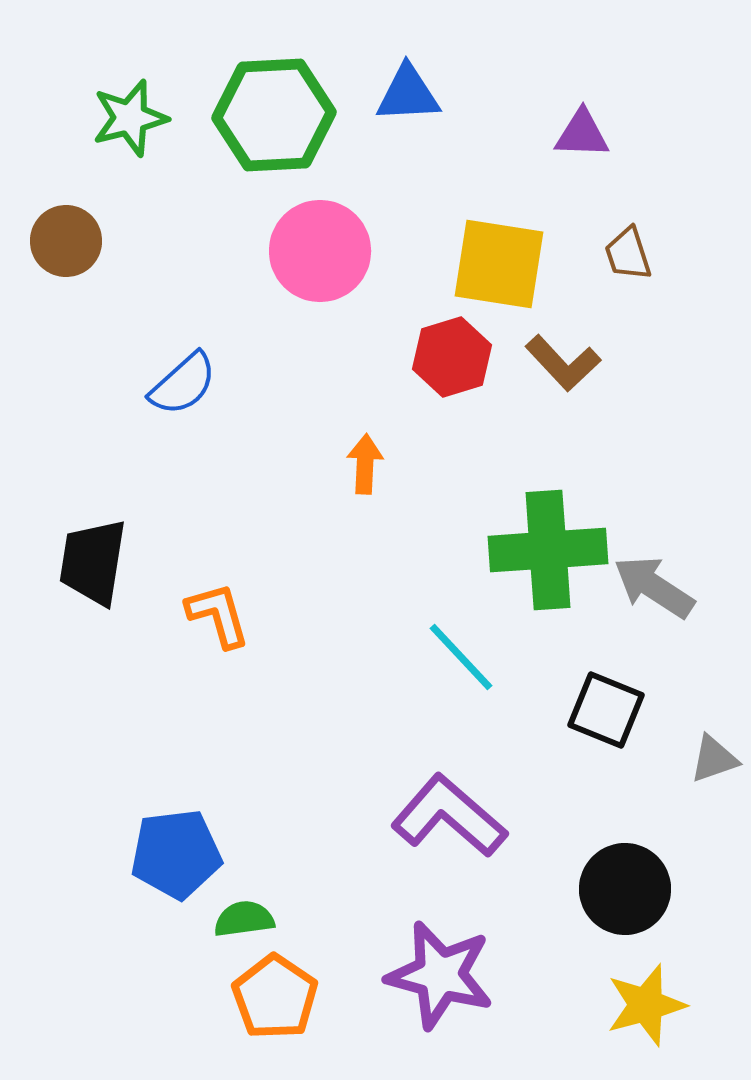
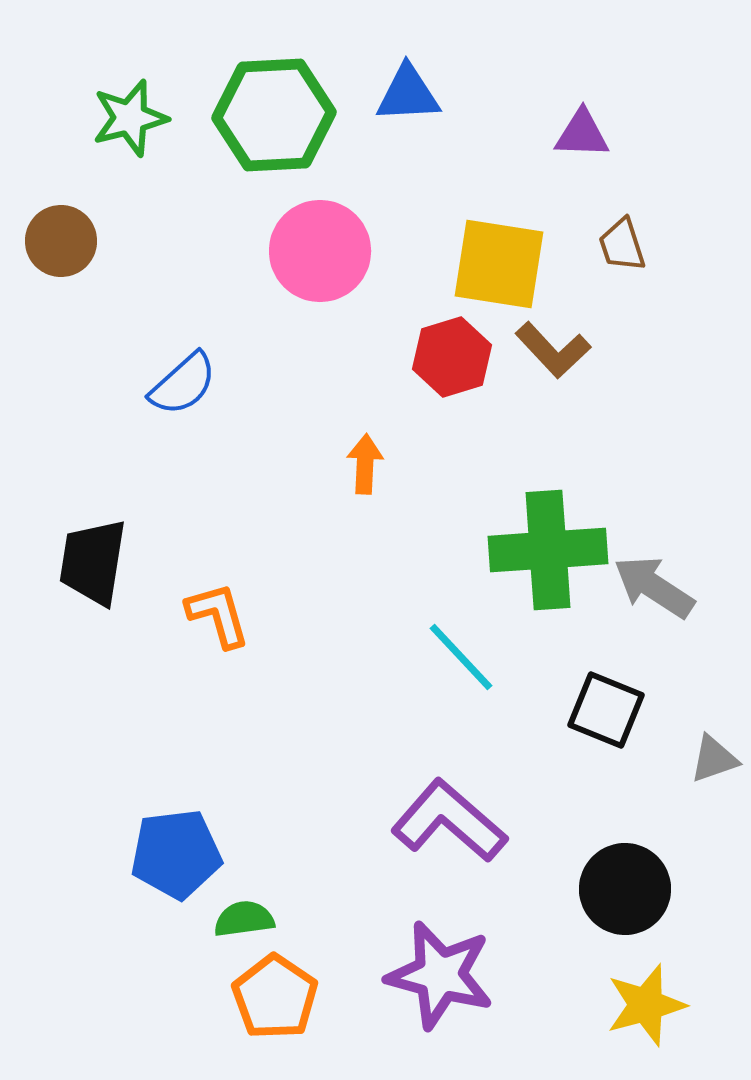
brown circle: moved 5 px left
brown trapezoid: moved 6 px left, 9 px up
brown L-shape: moved 10 px left, 13 px up
purple L-shape: moved 5 px down
